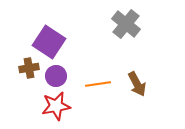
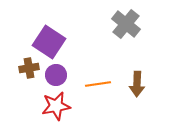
purple circle: moved 1 px up
brown arrow: rotated 30 degrees clockwise
